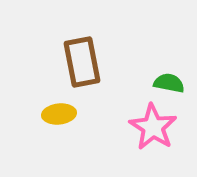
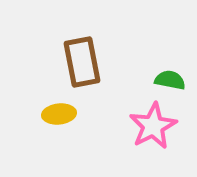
green semicircle: moved 1 px right, 3 px up
pink star: moved 1 px up; rotated 12 degrees clockwise
